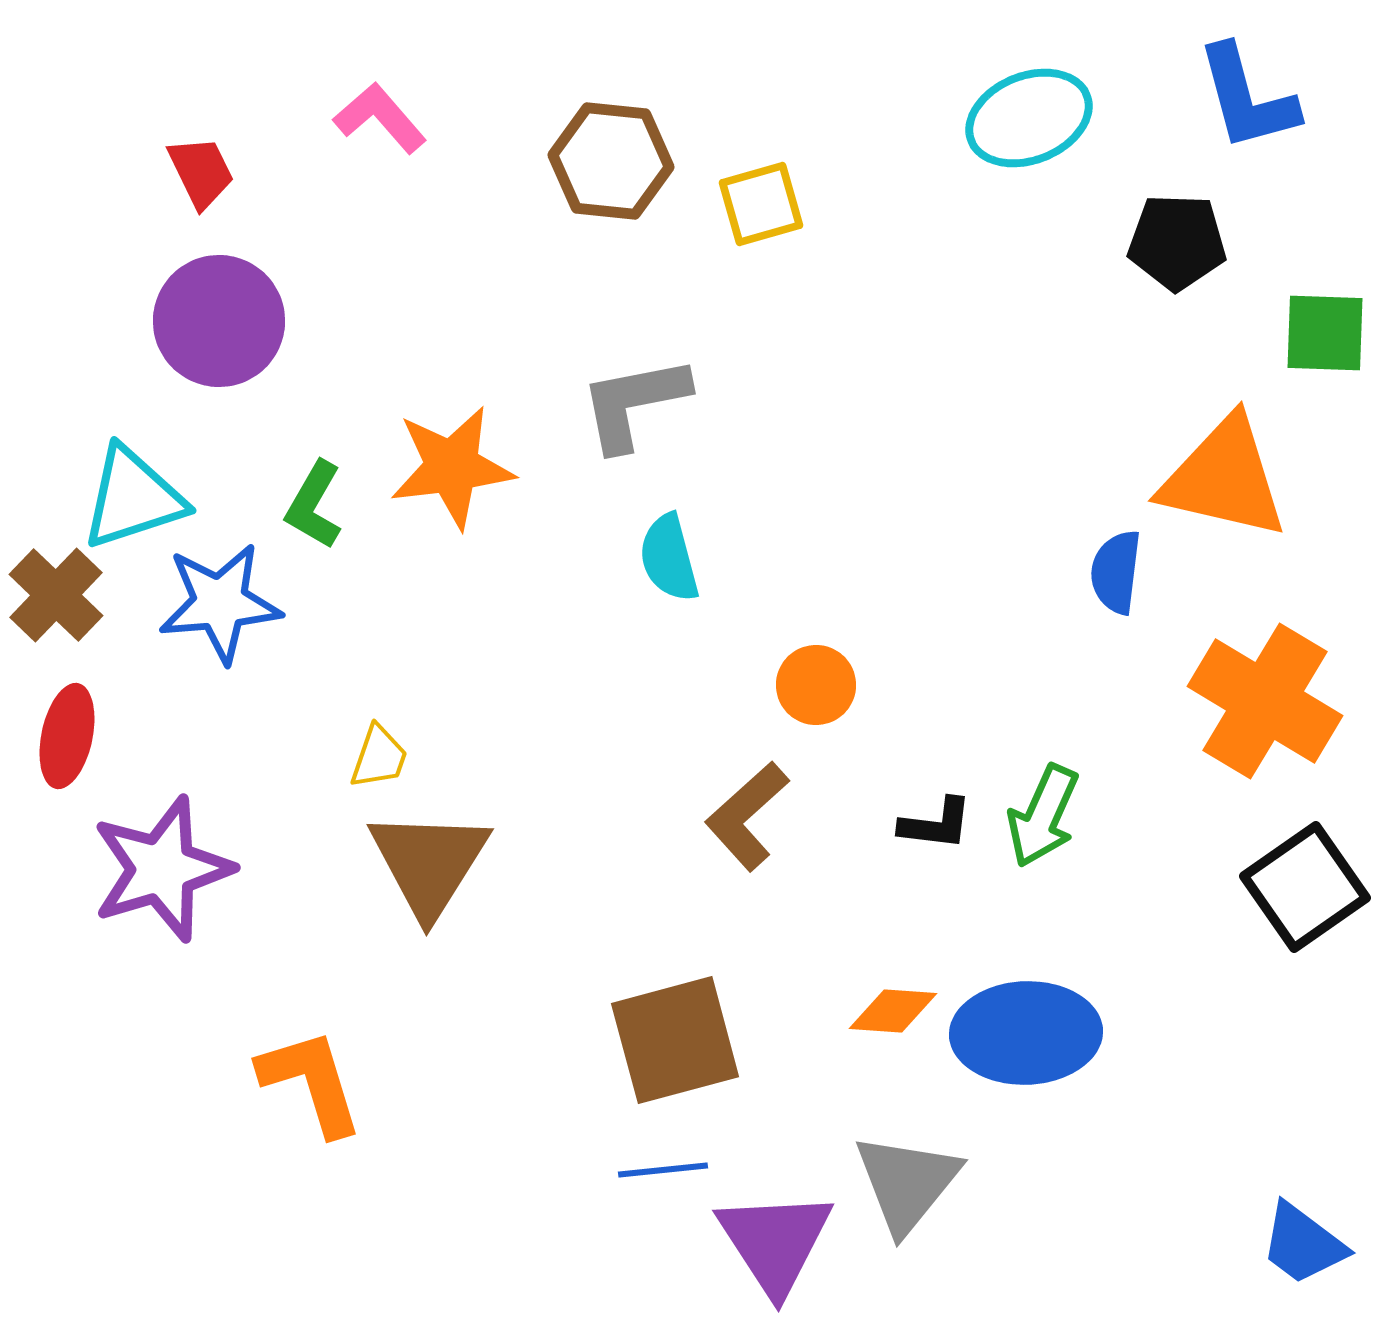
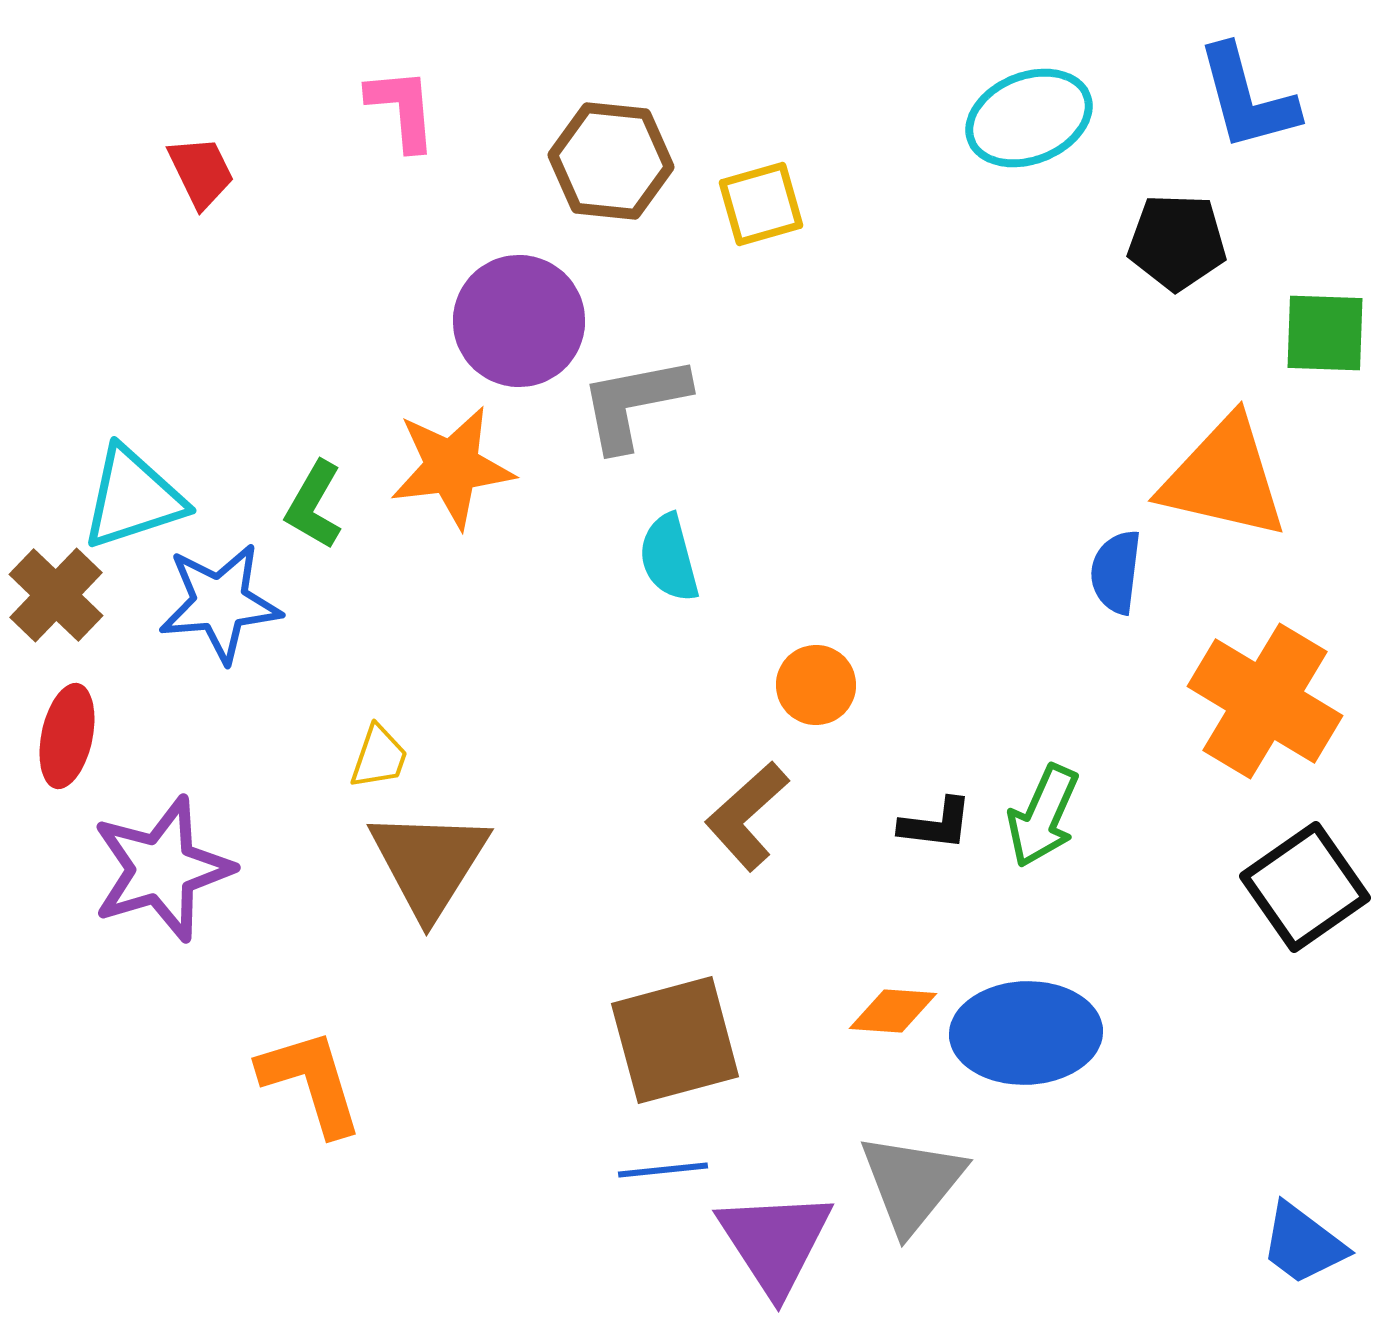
pink L-shape: moved 22 px right, 9 px up; rotated 36 degrees clockwise
purple circle: moved 300 px right
gray triangle: moved 5 px right
